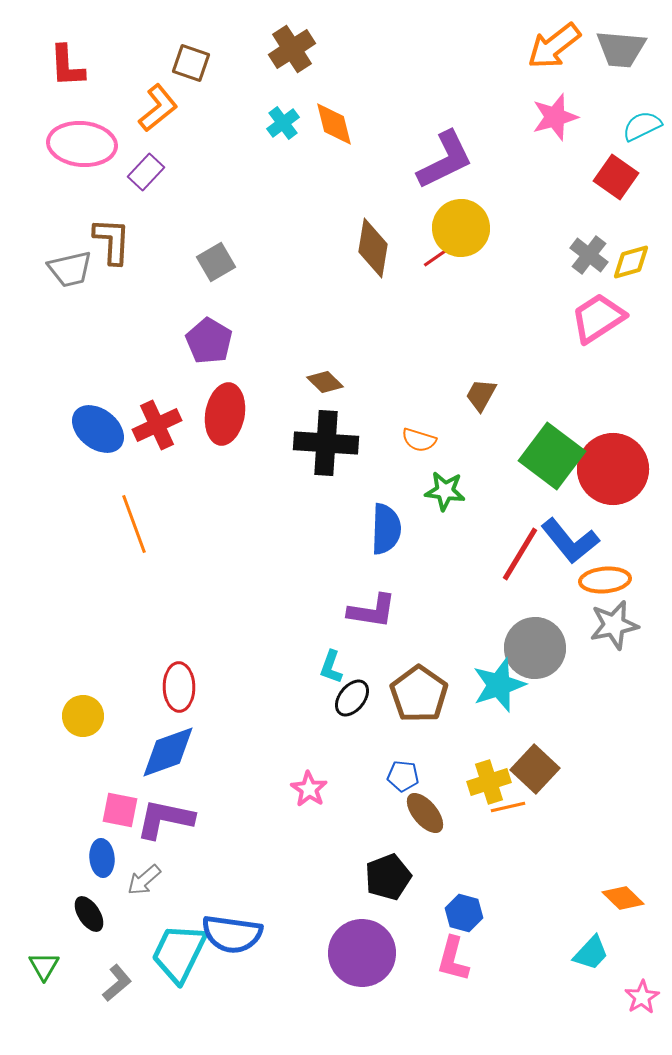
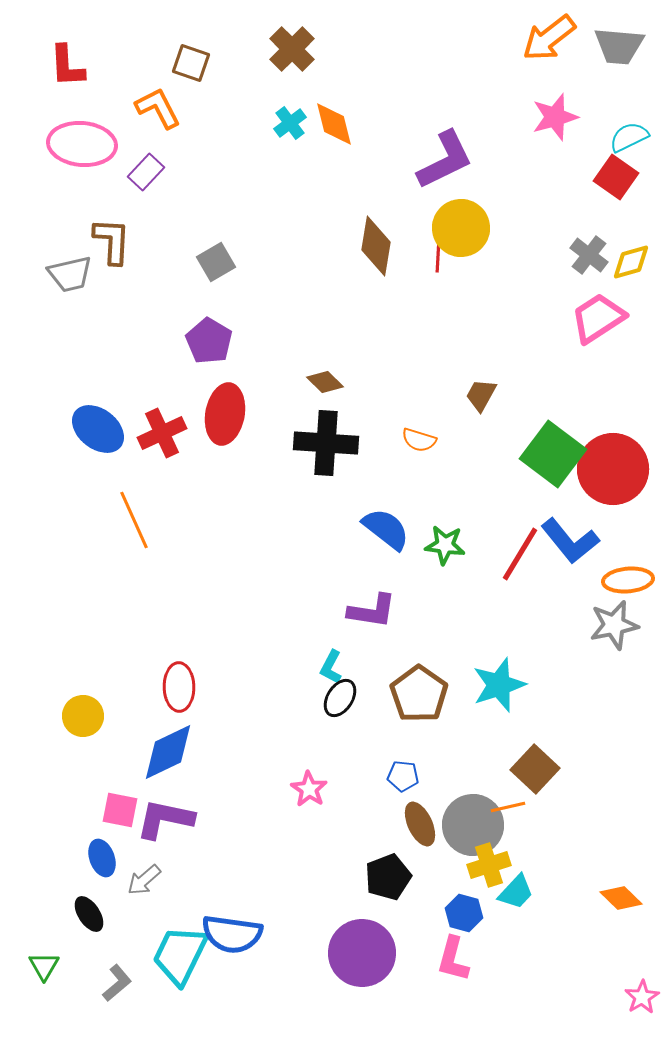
orange arrow at (554, 46): moved 5 px left, 8 px up
brown cross at (292, 49): rotated 12 degrees counterclockwise
gray trapezoid at (621, 49): moved 2 px left, 3 px up
orange L-shape at (158, 108): rotated 78 degrees counterclockwise
cyan cross at (283, 123): moved 7 px right
cyan semicircle at (642, 126): moved 13 px left, 11 px down
brown diamond at (373, 248): moved 3 px right, 2 px up
red line at (438, 256): rotated 52 degrees counterclockwise
gray trapezoid at (70, 269): moved 5 px down
red cross at (157, 425): moved 5 px right, 8 px down
green square at (552, 456): moved 1 px right, 2 px up
green star at (445, 491): moved 54 px down
orange line at (134, 524): moved 4 px up; rotated 4 degrees counterclockwise
blue semicircle at (386, 529): rotated 54 degrees counterclockwise
orange ellipse at (605, 580): moved 23 px right
gray circle at (535, 648): moved 62 px left, 177 px down
cyan L-shape at (331, 667): rotated 8 degrees clockwise
black ellipse at (352, 698): moved 12 px left; rotated 6 degrees counterclockwise
blue diamond at (168, 752): rotated 6 degrees counterclockwise
yellow cross at (489, 782): moved 83 px down
brown ellipse at (425, 813): moved 5 px left, 11 px down; rotated 15 degrees clockwise
blue ellipse at (102, 858): rotated 15 degrees counterclockwise
orange diamond at (623, 898): moved 2 px left
cyan trapezoid at (179, 953): moved 1 px right, 2 px down
cyan trapezoid at (591, 953): moved 75 px left, 61 px up
